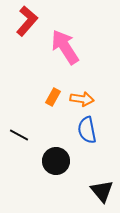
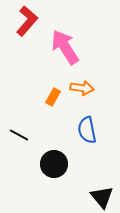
orange arrow: moved 11 px up
black circle: moved 2 px left, 3 px down
black triangle: moved 6 px down
